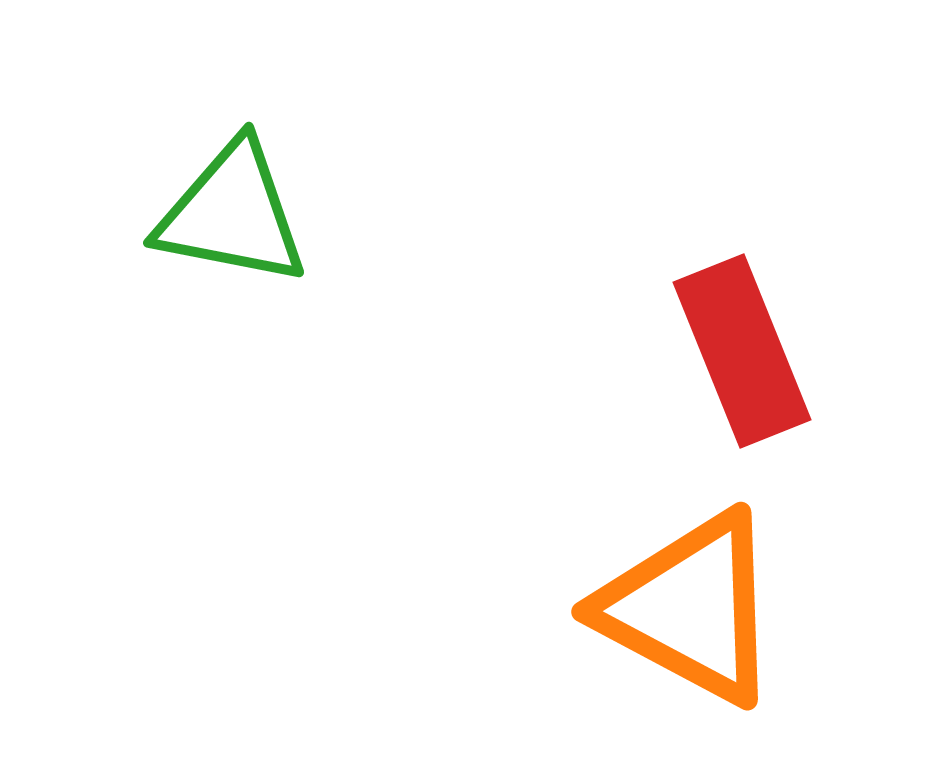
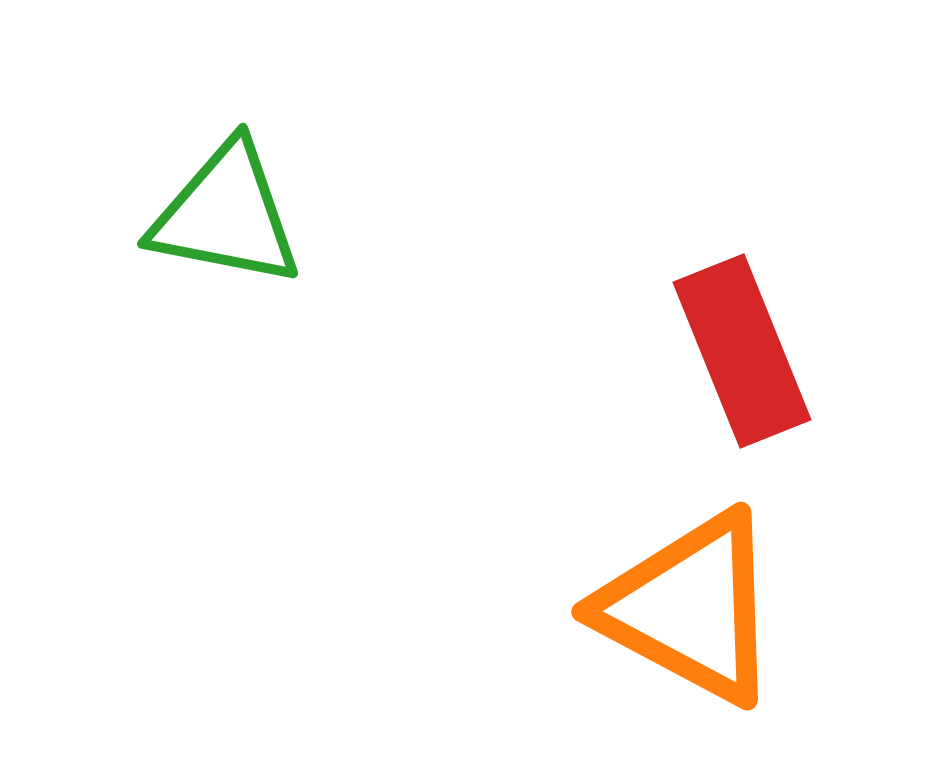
green triangle: moved 6 px left, 1 px down
